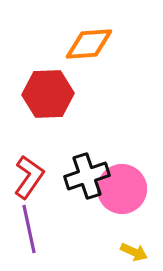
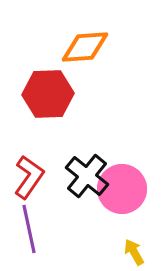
orange diamond: moved 4 px left, 3 px down
black cross: rotated 33 degrees counterclockwise
yellow arrow: rotated 144 degrees counterclockwise
